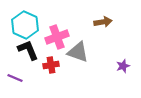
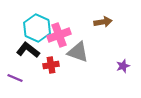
cyan hexagon: moved 12 px right, 3 px down
pink cross: moved 2 px right, 2 px up
black L-shape: rotated 30 degrees counterclockwise
